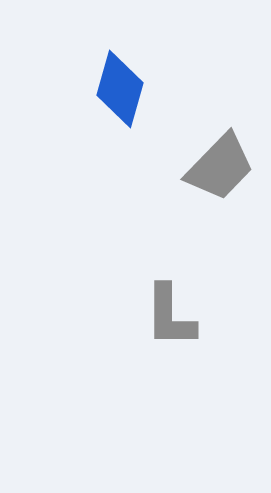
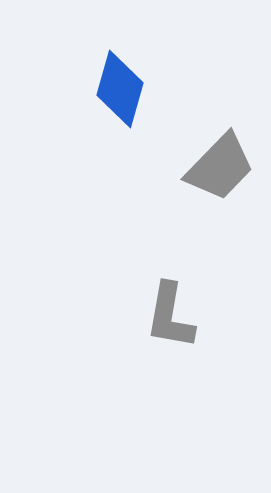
gray L-shape: rotated 10 degrees clockwise
